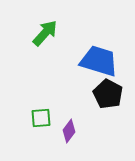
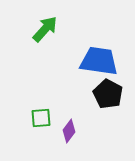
green arrow: moved 4 px up
blue trapezoid: rotated 9 degrees counterclockwise
